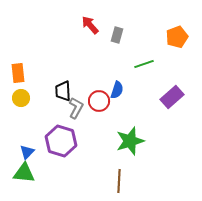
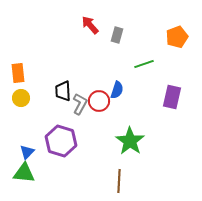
purple rectangle: rotated 35 degrees counterclockwise
gray L-shape: moved 4 px right, 4 px up
green star: rotated 20 degrees counterclockwise
